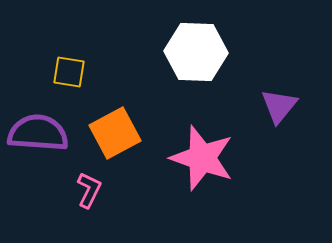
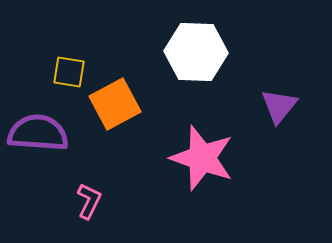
orange square: moved 29 px up
pink L-shape: moved 11 px down
